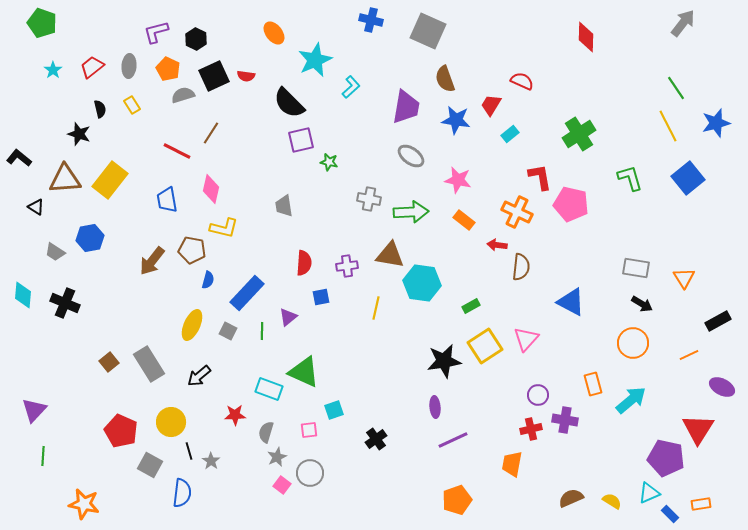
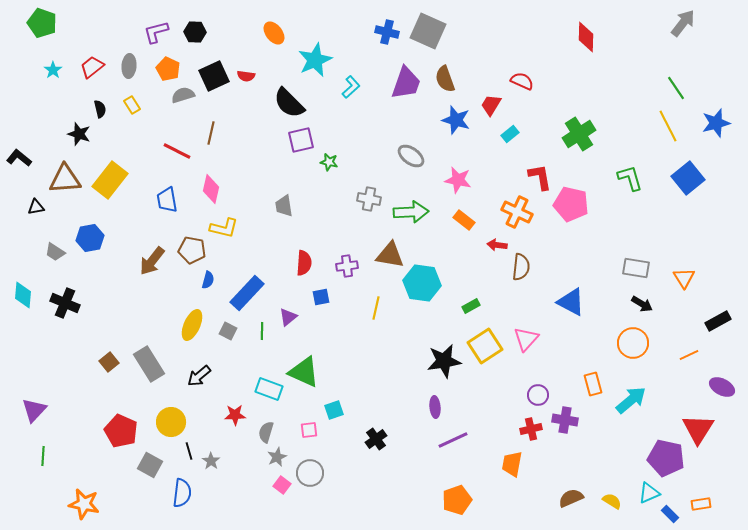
blue cross at (371, 20): moved 16 px right, 12 px down
black hexagon at (196, 39): moved 1 px left, 7 px up; rotated 25 degrees counterclockwise
purple trapezoid at (406, 107): moved 24 px up; rotated 9 degrees clockwise
blue star at (456, 120): rotated 8 degrees clockwise
brown line at (211, 133): rotated 20 degrees counterclockwise
black triangle at (36, 207): rotated 42 degrees counterclockwise
